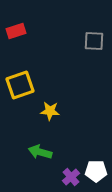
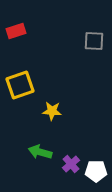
yellow star: moved 2 px right
purple cross: moved 13 px up
